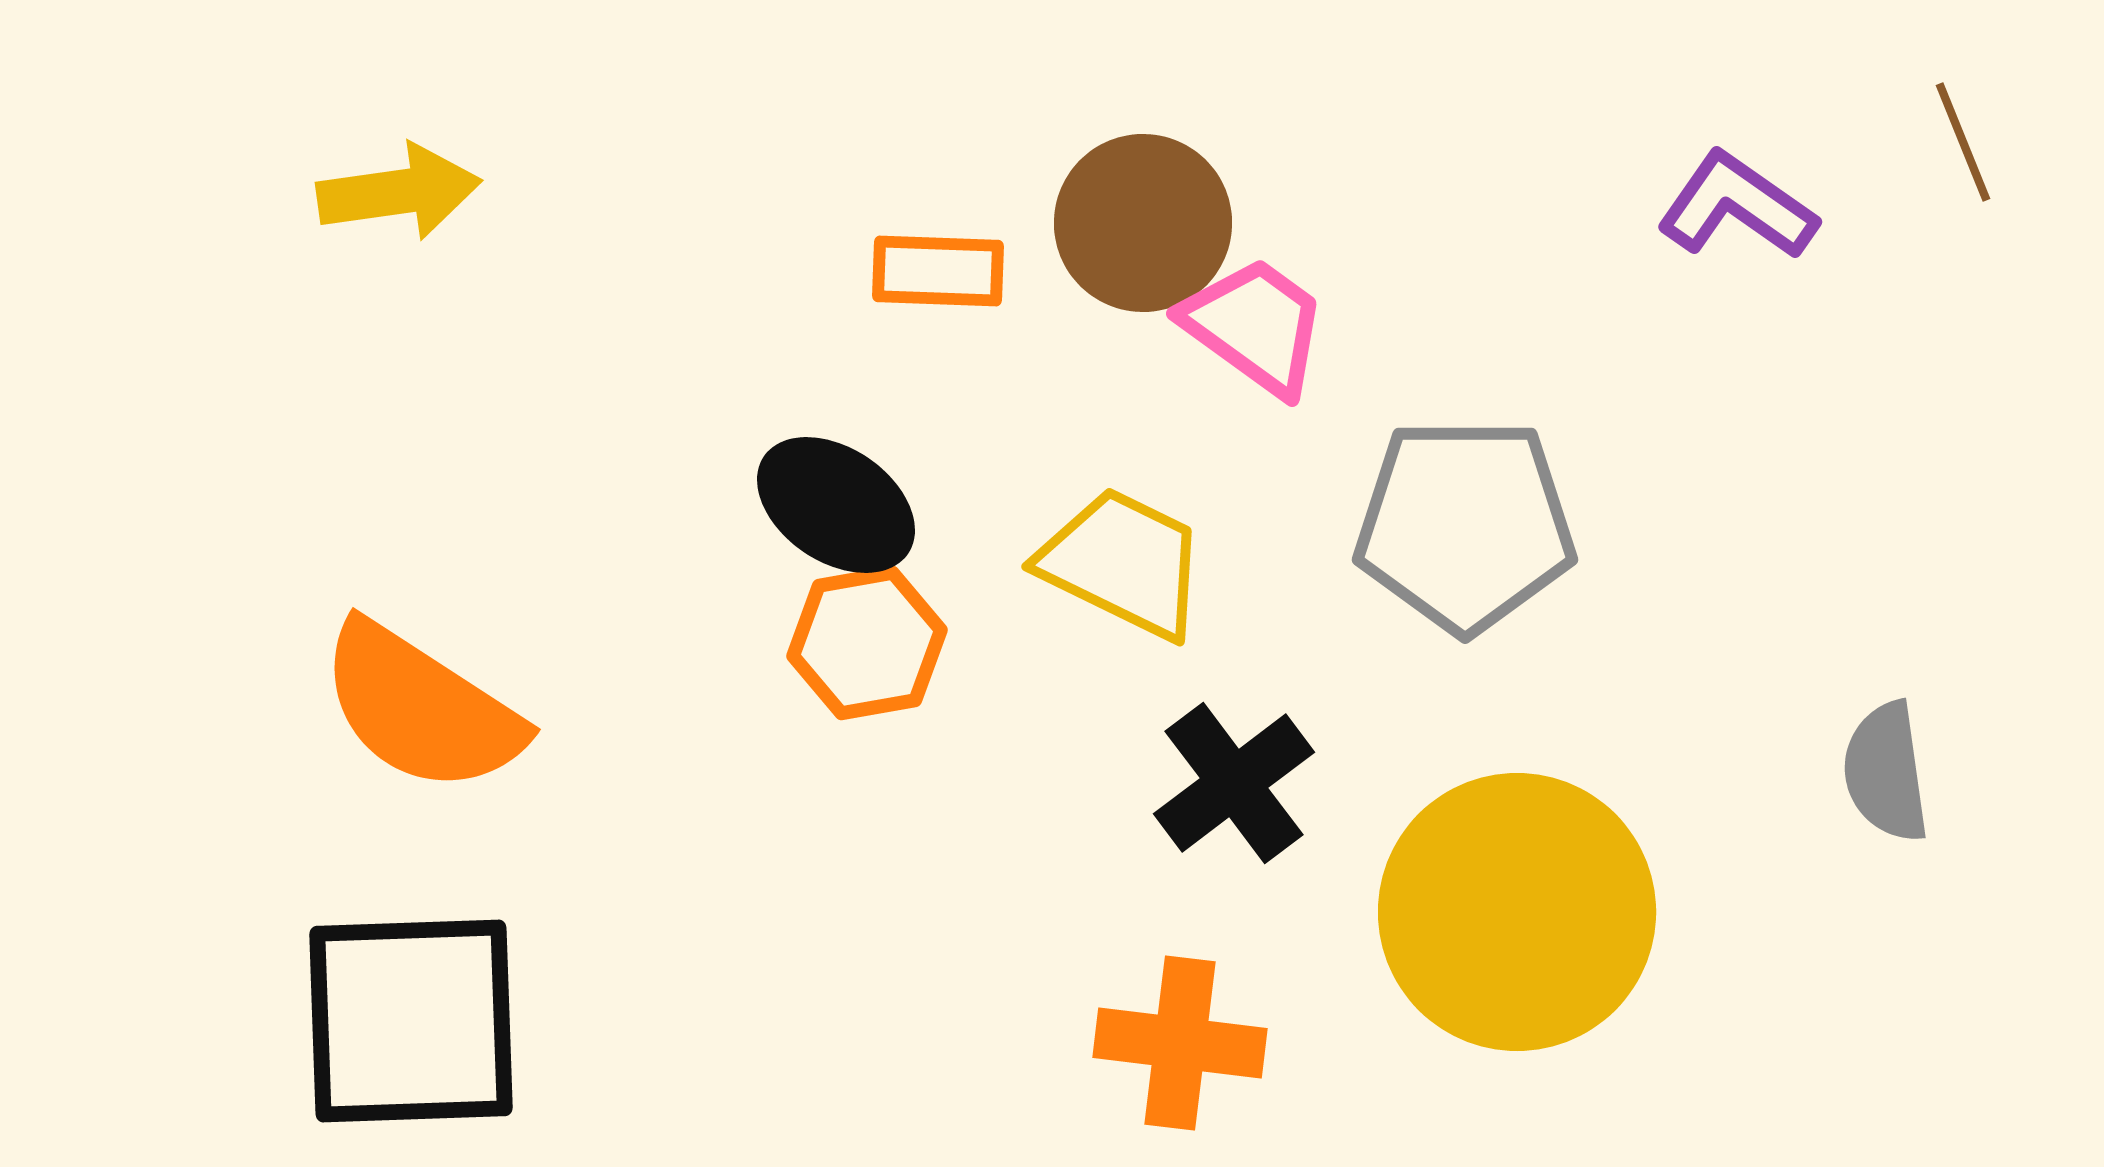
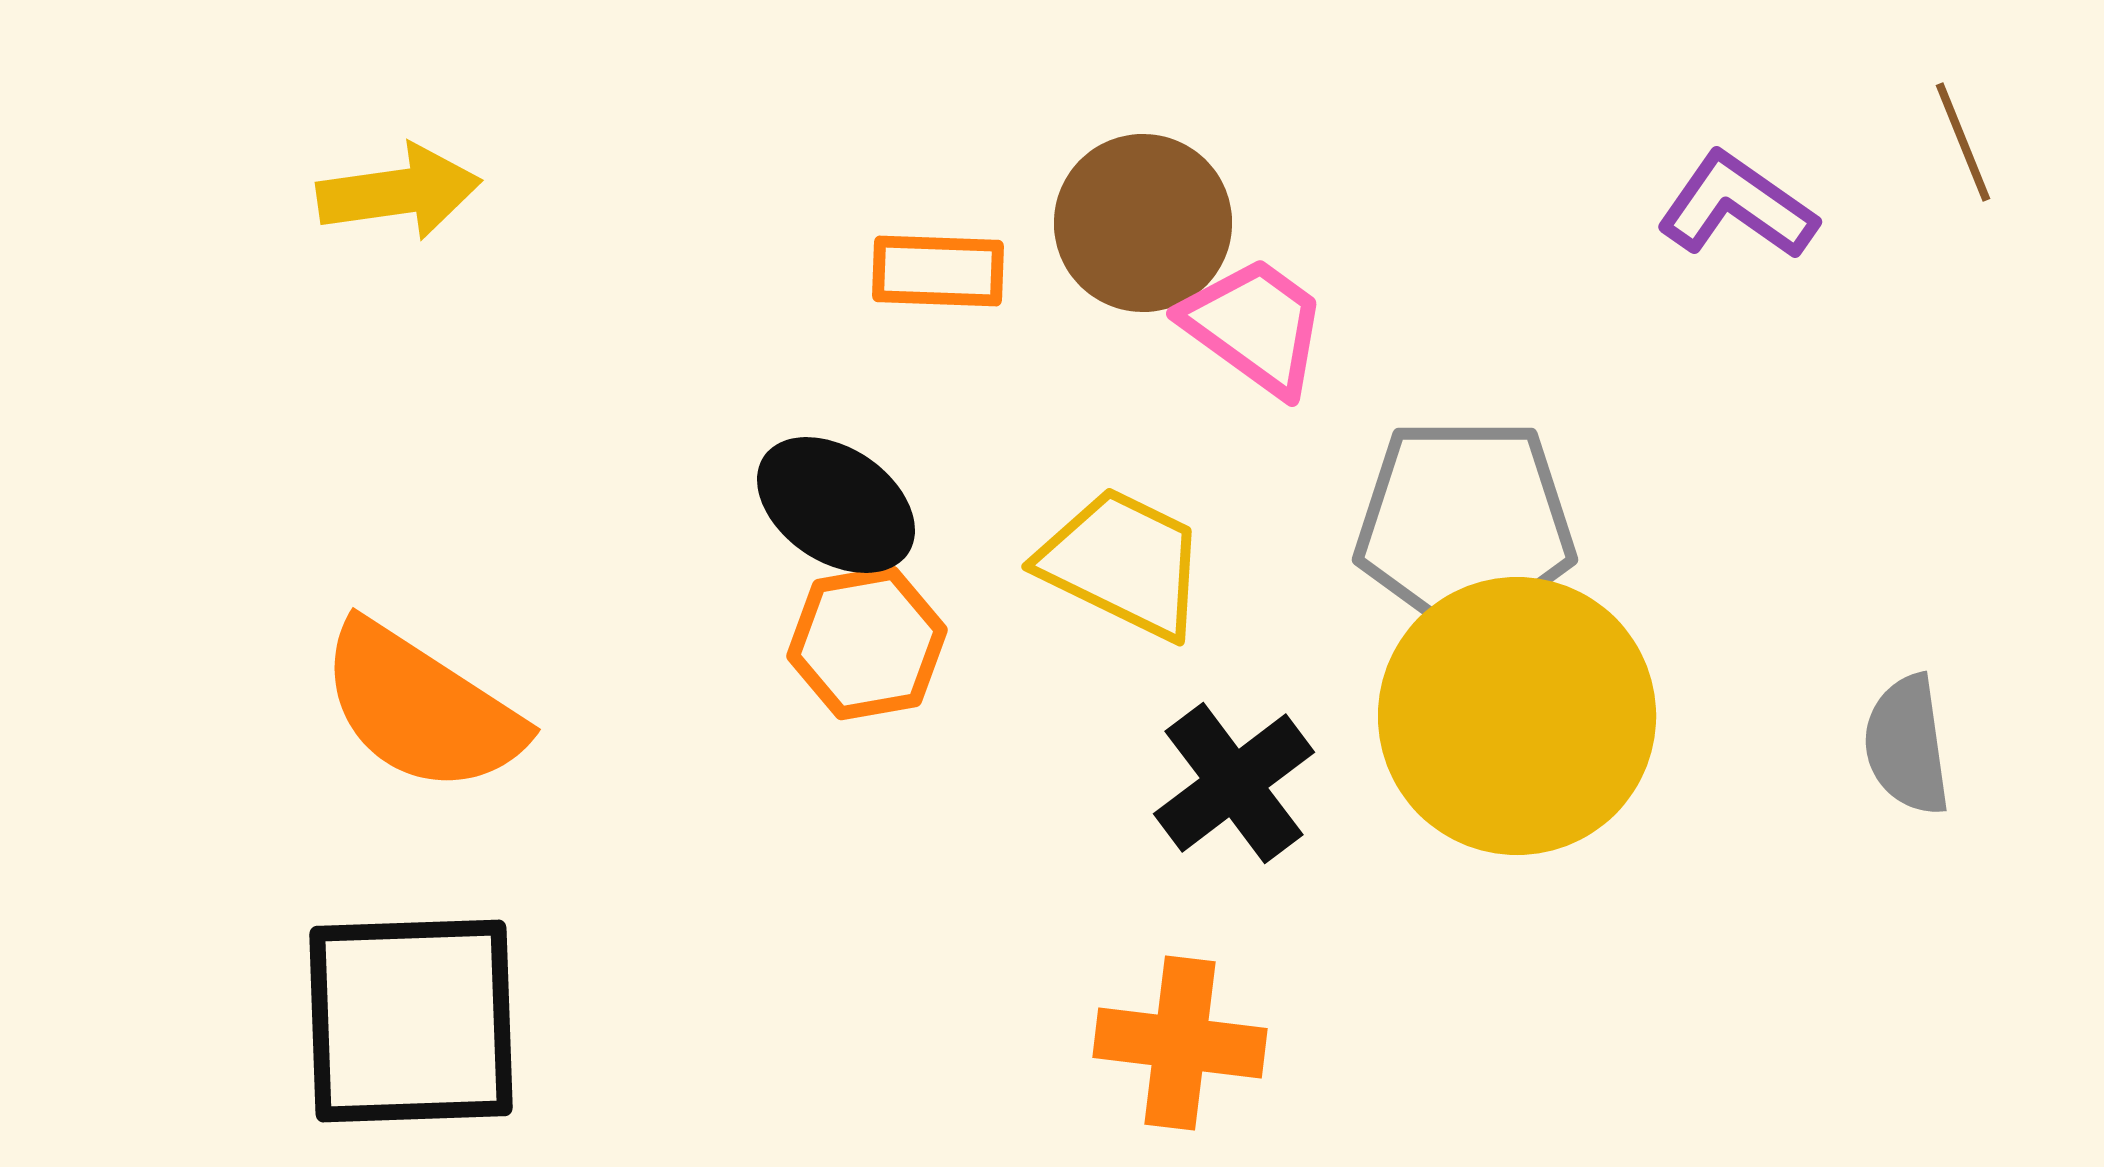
gray semicircle: moved 21 px right, 27 px up
yellow circle: moved 196 px up
